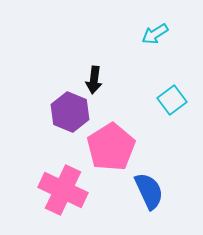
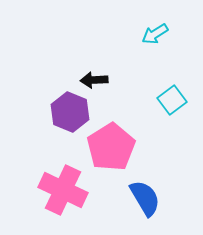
black arrow: rotated 80 degrees clockwise
blue semicircle: moved 4 px left, 7 px down; rotated 6 degrees counterclockwise
